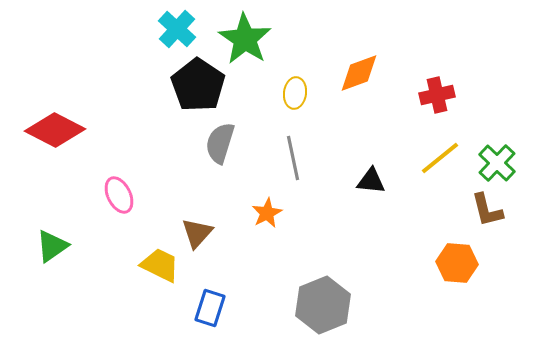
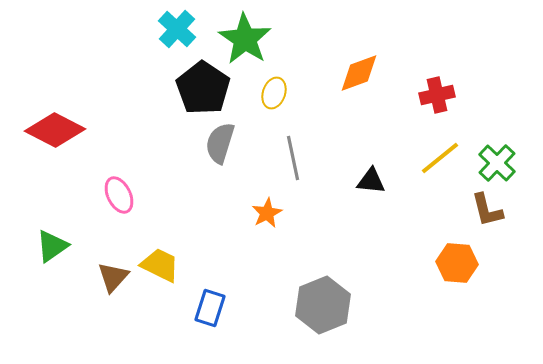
black pentagon: moved 5 px right, 3 px down
yellow ellipse: moved 21 px left; rotated 12 degrees clockwise
brown triangle: moved 84 px left, 44 px down
